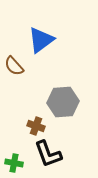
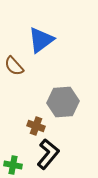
black L-shape: rotated 120 degrees counterclockwise
green cross: moved 1 px left, 2 px down
